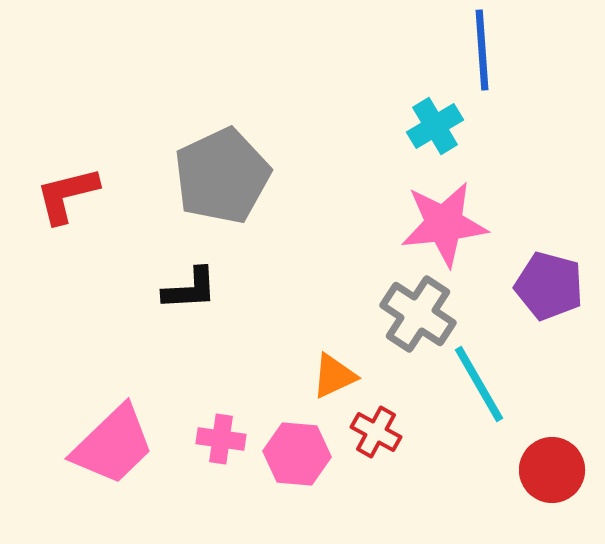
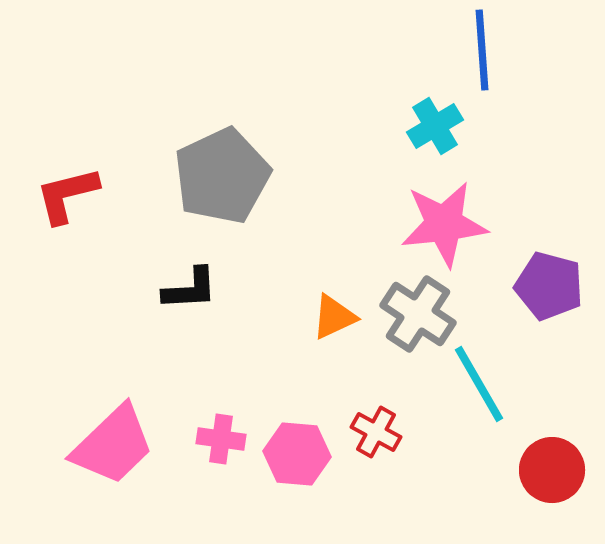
orange triangle: moved 59 px up
